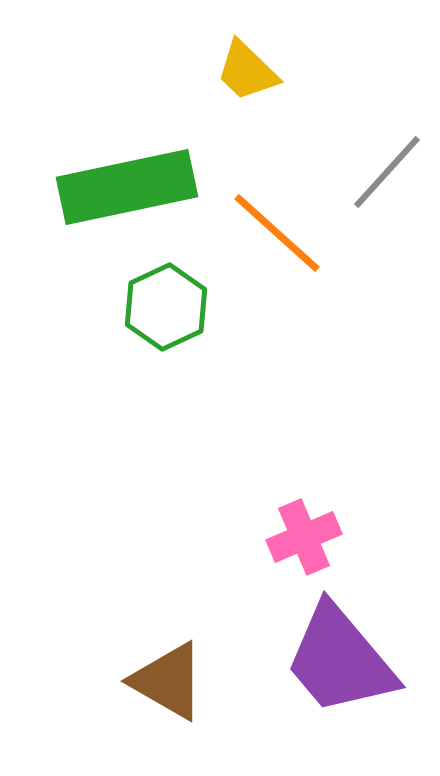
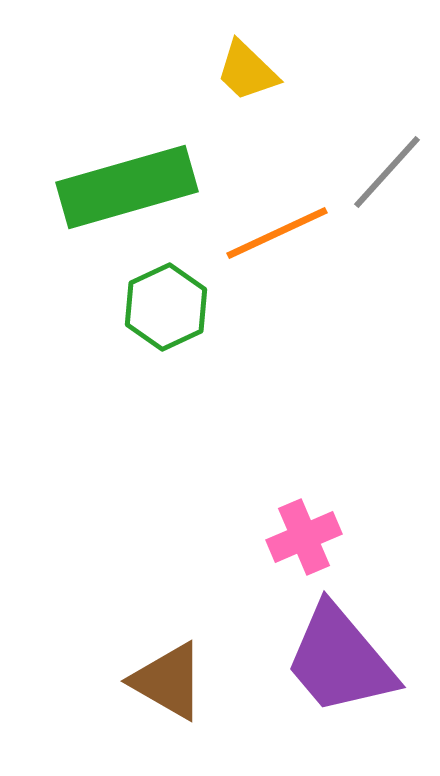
green rectangle: rotated 4 degrees counterclockwise
orange line: rotated 67 degrees counterclockwise
